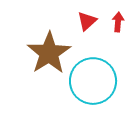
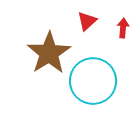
red arrow: moved 5 px right, 6 px down
